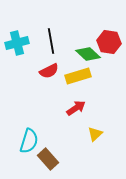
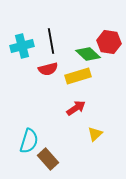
cyan cross: moved 5 px right, 3 px down
red semicircle: moved 1 px left, 2 px up; rotated 12 degrees clockwise
